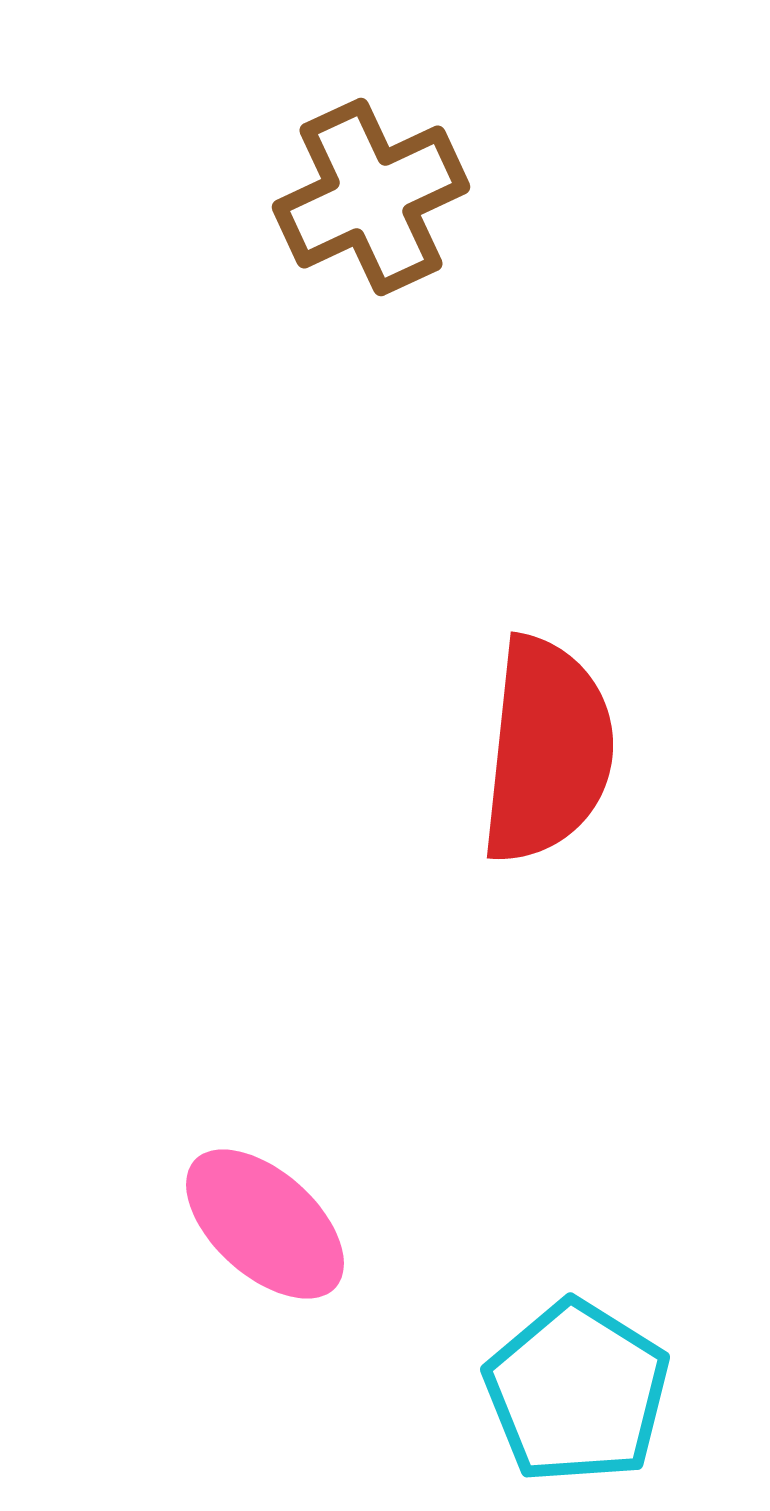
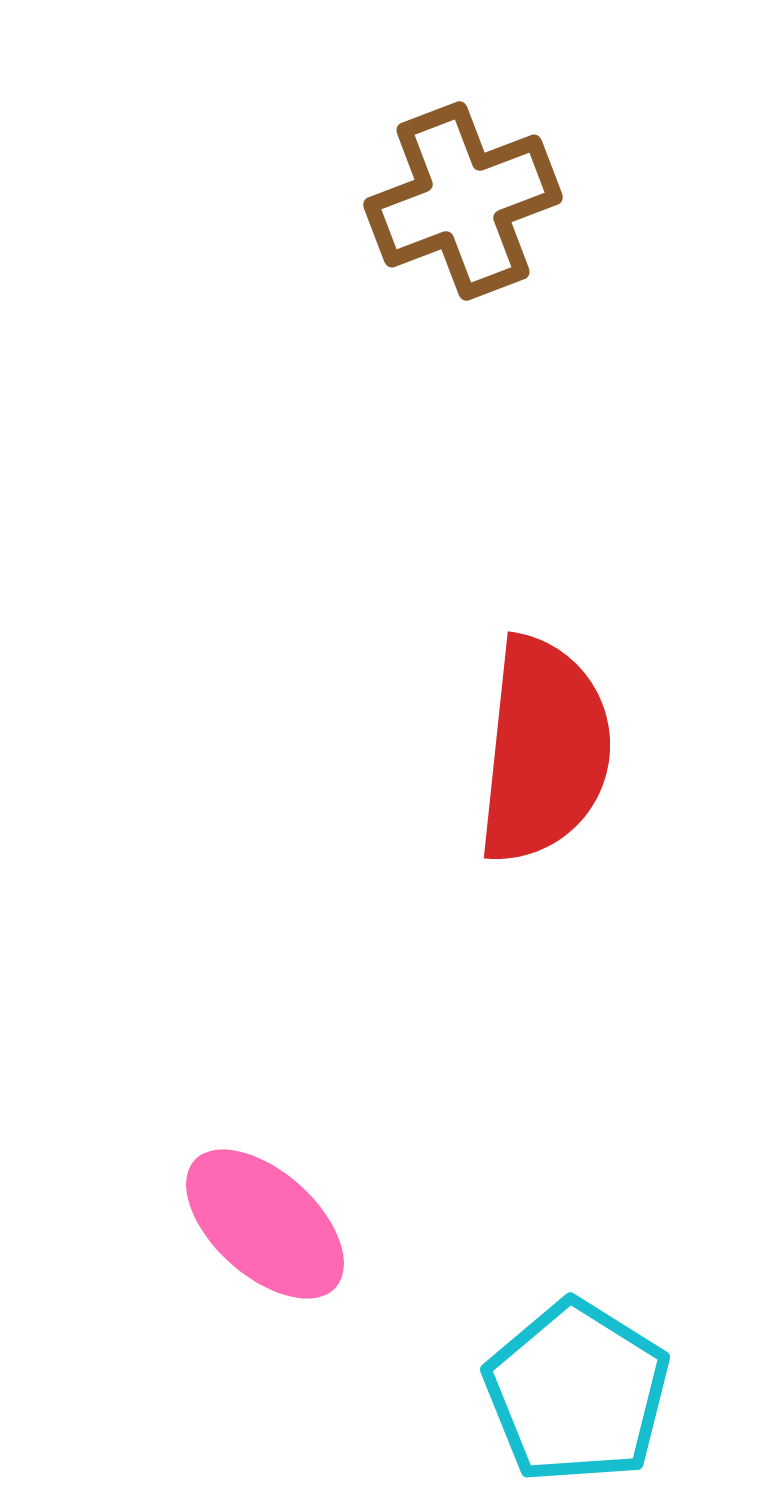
brown cross: moved 92 px right, 4 px down; rotated 4 degrees clockwise
red semicircle: moved 3 px left
